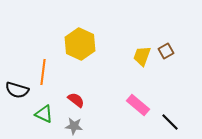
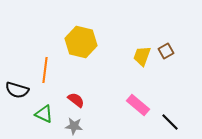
yellow hexagon: moved 1 px right, 2 px up; rotated 12 degrees counterclockwise
orange line: moved 2 px right, 2 px up
